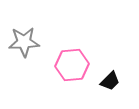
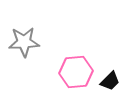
pink hexagon: moved 4 px right, 7 px down
